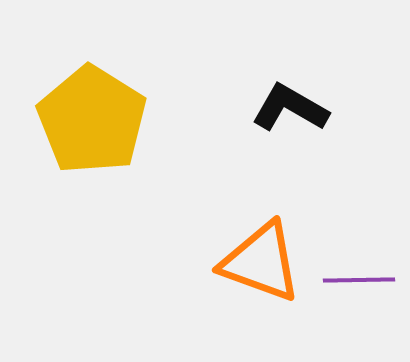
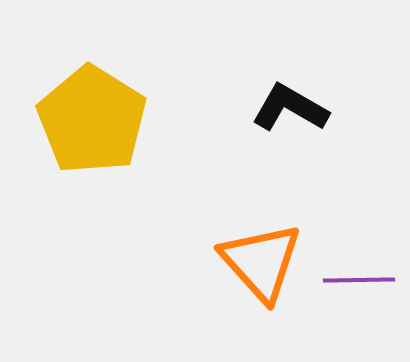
orange triangle: rotated 28 degrees clockwise
